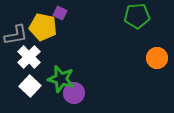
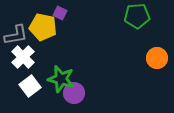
white cross: moved 6 px left
white square: rotated 10 degrees clockwise
